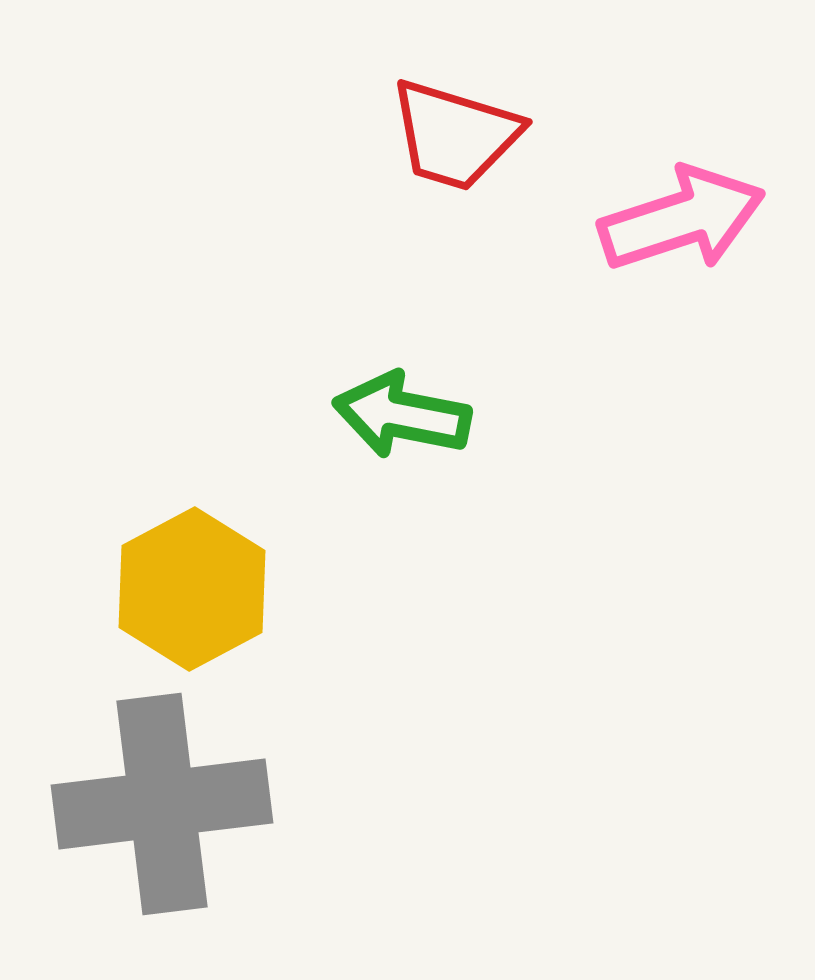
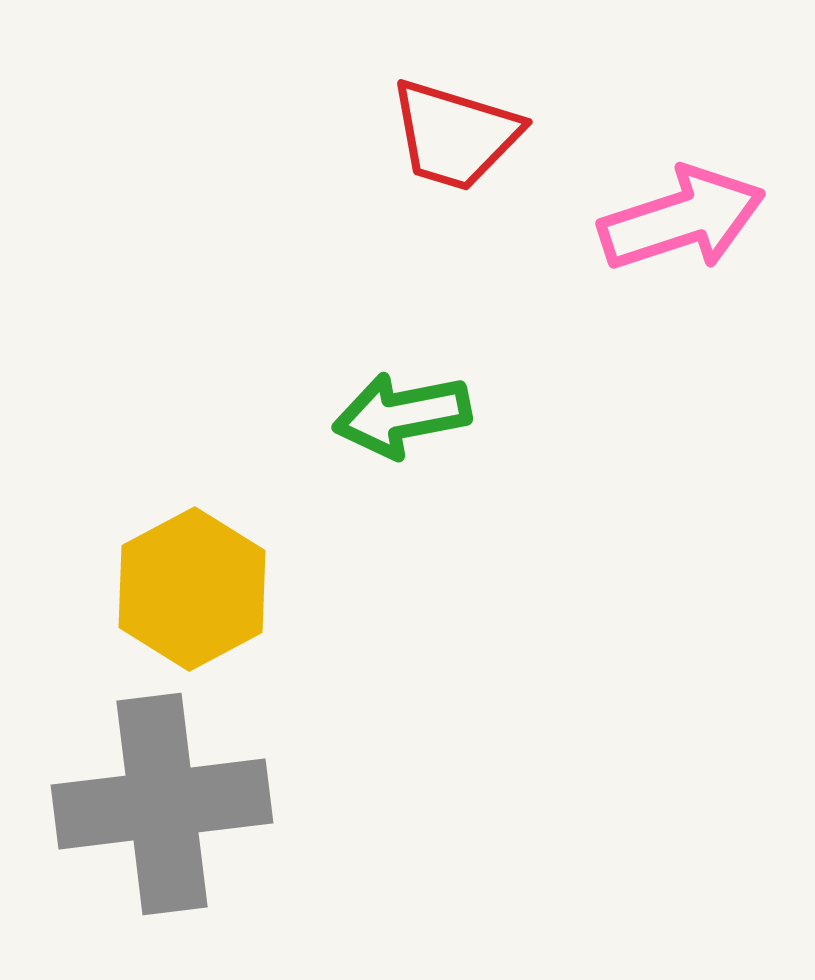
green arrow: rotated 22 degrees counterclockwise
